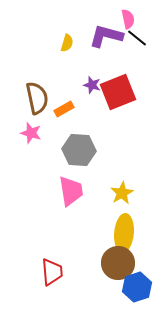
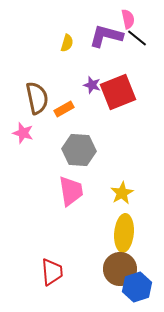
pink star: moved 8 px left
brown circle: moved 2 px right, 6 px down
